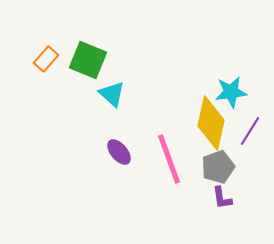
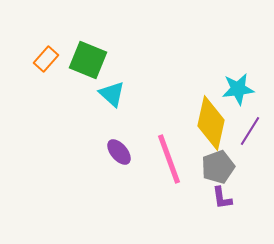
cyan star: moved 7 px right, 3 px up
